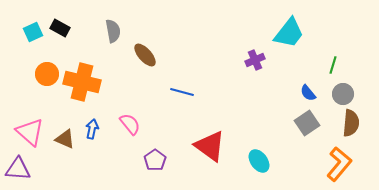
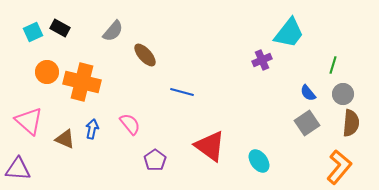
gray semicircle: rotated 50 degrees clockwise
purple cross: moved 7 px right
orange circle: moved 2 px up
pink triangle: moved 1 px left, 11 px up
orange L-shape: moved 3 px down
